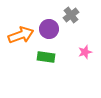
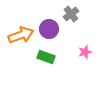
gray cross: moved 1 px up
green rectangle: rotated 12 degrees clockwise
